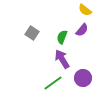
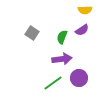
yellow semicircle: rotated 40 degrees counterclockwise
purple semicircle: rotated 16 degrees clockwise
purple arrow: rotated 114 degrees clockwise
purple circle: moved 4 px left
